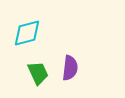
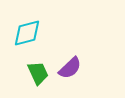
purple semicircle: rotated 40 degrees clockwise
